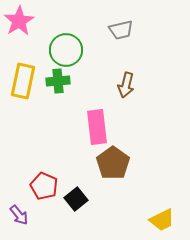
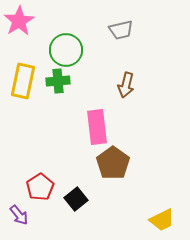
red pentagon: moved 4 px left, 1 px down; rotated 16 degrees clockwise
